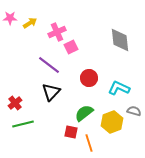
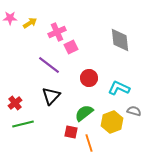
black triangle: moved 4 px down
